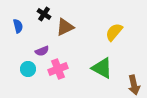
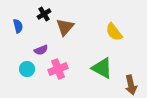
black cross: rotated 24 degrees clockwise
brown triangle: rotated 24 degrees counterclockwise
yellow semicircle: rotated 78 degrees counterclockwise
purple semicircle: moved 1 px left, 1 px up
cyan circle: moved 1 px left
brown arrow: moved 3 px left
